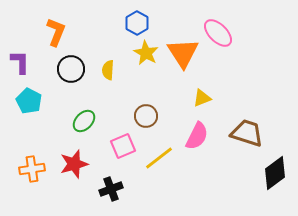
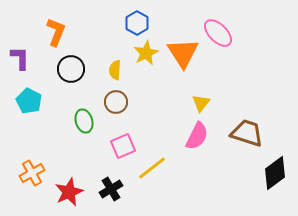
yellow star: rotated 15 degrees clockwise
purple L-shape: moved 4 px up
yellow semicircle: moved 7 px right
yellow triangle: moved 1 px left, 5 px down; rotated 30 degrees counterclockwise
brown circle: moved 30 px left, 14 px up
green ellipse: rotated 60 degrees counterclockwise
yellow line: moved 7 px left, 10 px down
red star: moved 5 px left, 28 px down; rotated 8 degrees counterclockwise
orange cross: moved 4 px down; rotated 20 degrees counterclockwise
black cross: rotated 10 degrees counterclockwise
